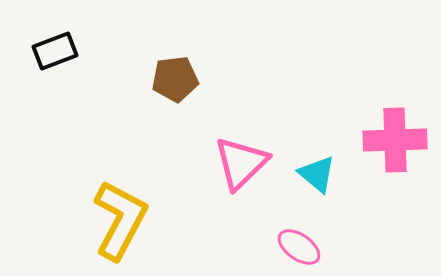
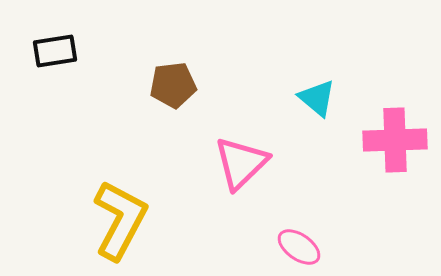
black rectangle: rotated 12 degrees clockwise
brown pentagon: moved 2 px left, 6 px down
cyan triangle: moved 76 px up
